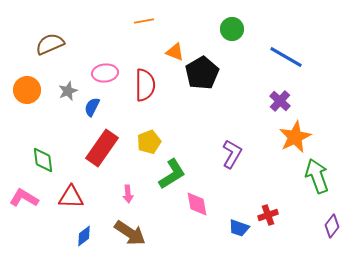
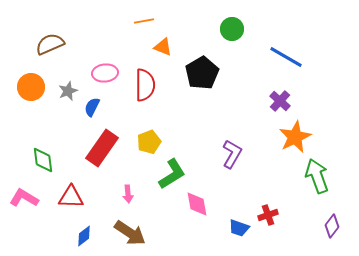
orange triangle: moved 12 px left, 5 px up
orange circle: moved 4 px right, 3 px up
